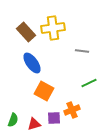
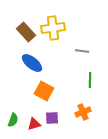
blue ellipse: rotated 15 degrees counterclockwise
green line: moved 1 px right, 3 px up; rotated 63 degrees counterclockwise
orange cross: moved 11 px right, 2 px down
purple square: moved 2 px left
